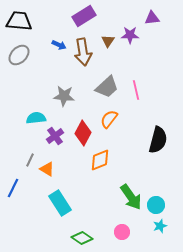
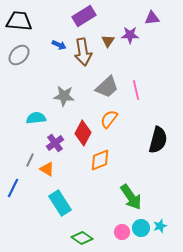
purple cross: moved 7 px down
cyan circle: moved 15 px left, 23 px down
